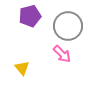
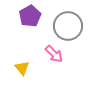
purple pentagon: rotated 15 degrees counterclockwise
pink arrow: moved 8 px left
